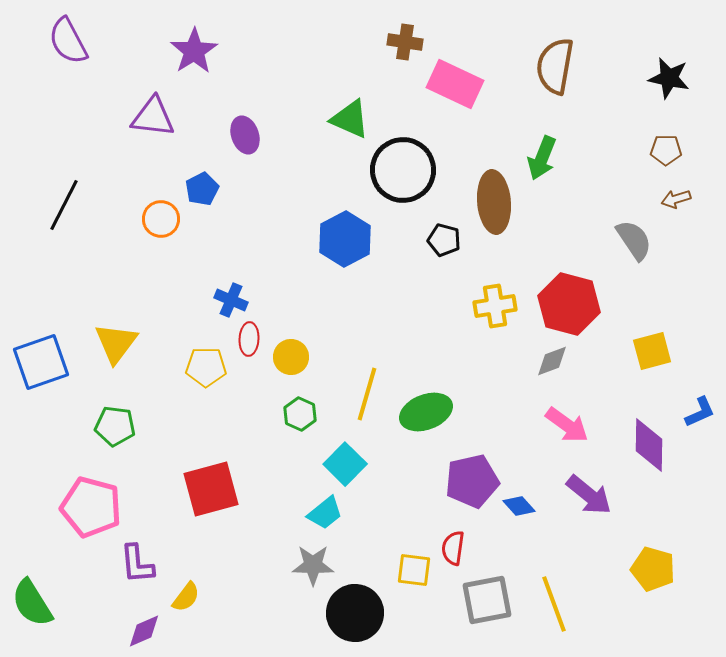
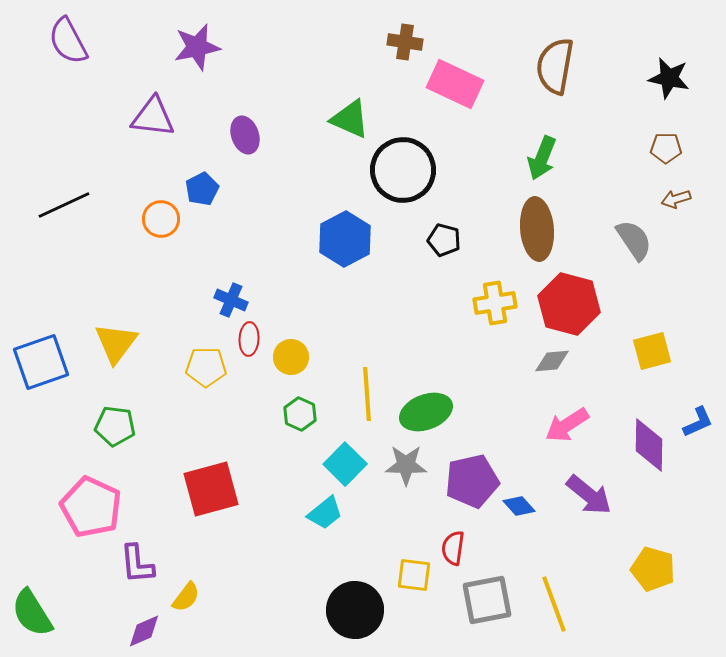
purple star at (194, 51): moved 3 px right, 4 px up; rotated 21 degrees clockwise
brown pentagon at (666, 150): moved 2 px up
brown ellipse at (494, 202): moved 43 px right, 27 px down
black line at (64, 205): rotated 38 degrees clockwise
yellow cross at (495, 306): moved 3 px up
gray diamond at (552, 361): rotated 15 degrees clockwise
yellow line at (367, 394): rotated 20 degrees counterclockwise
blue L-shape at (700, 412): moved 2 px left, 10 px down
pink arrow at (567, 425): rotated 111 degrees clockwise
pink pentagon at (91, 507): rotated 10 degrees clockwise
gray star at (313, 565): moved 93 px right, 100 px up
yellow square at (414, 570): moved 5 px down
green semicircle at (32, 603): moved 10 px down
black circle at (355, 613): moved 3 px up
